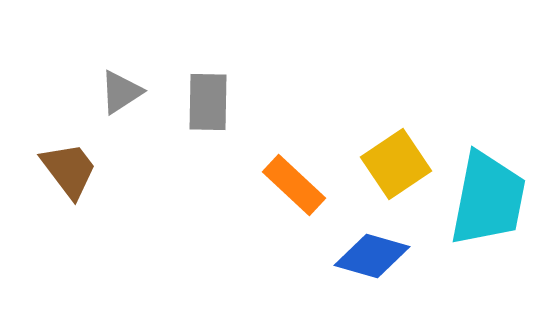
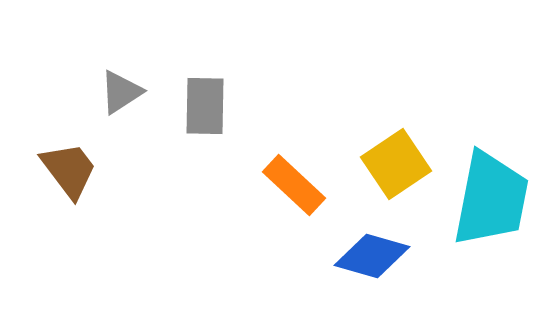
gray rectangle: moved 3 px left, 4 px down
cyan trapezoid: moved 3 px right
